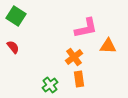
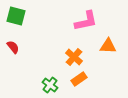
green square: rotated 18 degrees counterclockwise
pink L-shape: moved 7 px up
orange cross: rotated 12 degrees counterclockwise
orange rectangle: rotated 63 degrees clockwise
green cross: rotated 14 degrees counterclockwise
